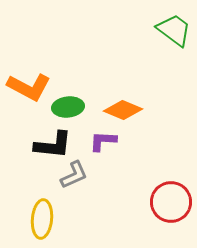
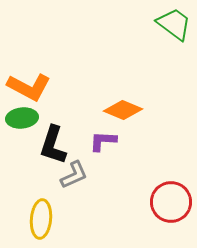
green trapezoid: moved 6 px up
green ellipse: moved 46 px left, 11 px down
black L-shape: rotated 102 degrees clockwise
yellow ellipse: moved 1 px left
